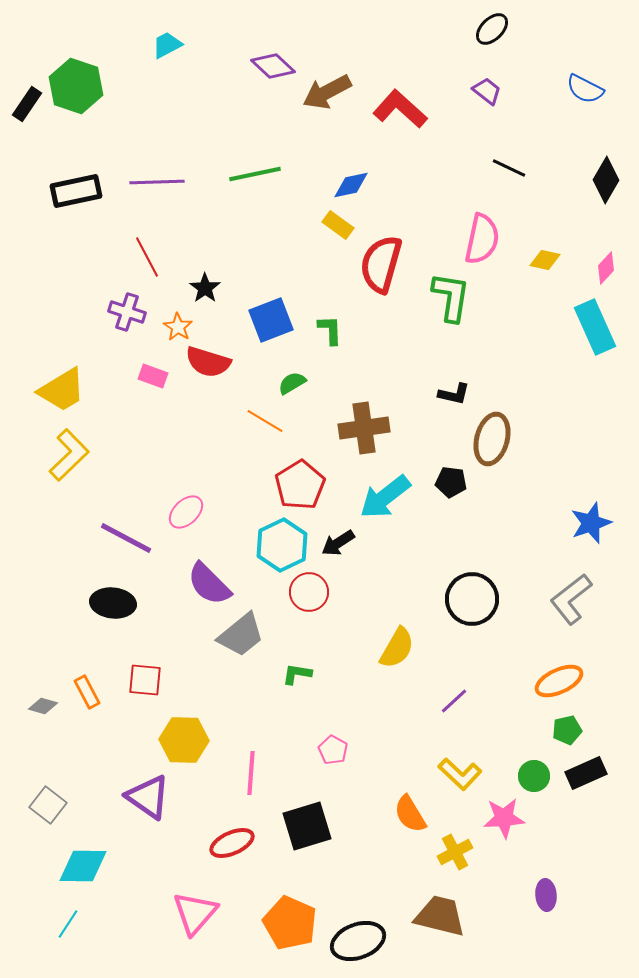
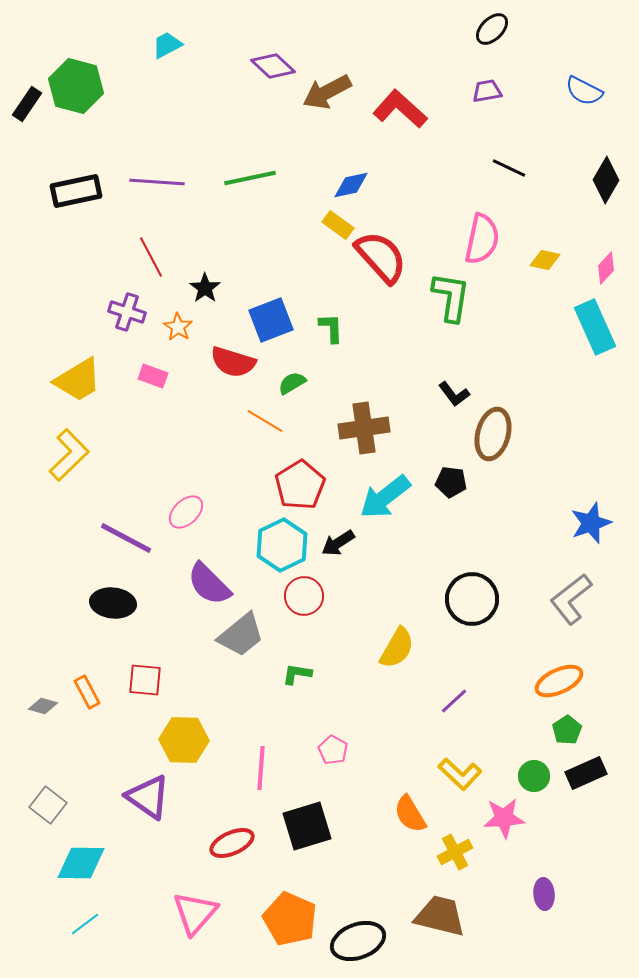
green hexagon at (76, 86): rotated 4 degrees counterclockwise
blue semicircle at (585, 89): moved 1 px left, 2 px down
purple trapezoid at (487, 91): rotated 48 degrees counterclockwise
green line at (255, 174): moved 5 px left, 4 px down
purple line at (157, 182): rotated 6 degrees clockwise
red line at (147, 257): moved 4 px right
red semicircle at (381, 264): moved 7 px up; rotated 122 degrees clockwise
green L-shape at (330, 330): moved 1 px right, 2 px up
red semicircle at (208, 362): moved 25 px right
yellow trapezoid at (62, 390): moved 16 px right, 10 px up
black L-shape at (454, 394): rotated 40 degrees clockwise
brown ellipse at (492, 439): moved 1 px right, 5 px up
red circle at (309, 592): moved 5 px left, 4 px down
green pentagon at (567, 730): rotated 20 degrees counterclockwise
pink line at (251, 773): moved 10 px right, 5 px up
cyan diamond at (83, 866): moved 2 px left, 3 px up
purple ellipse at (546, 895): moved 2 px left, 1 px up
orange pentagon at (290, 923): moved 4 px up
cyan line at (68, 924): moved 17 px right; rotated 20 degrees clockwise
